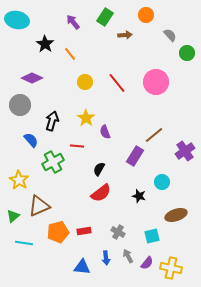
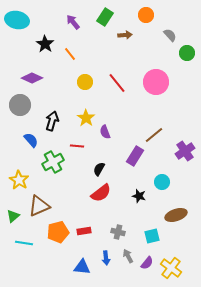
gray cross at (118, 232): rotated 16 degrees counterclockwise
yellow cross at (171, 268): rotated 25 degrees clockwise
